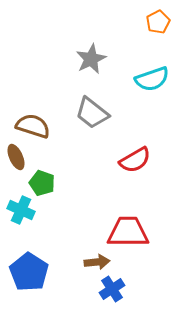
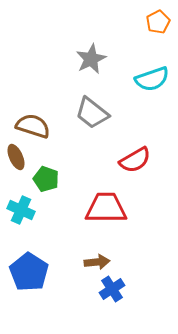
green pentagon: moved 4 px right, 4 px up
red trapezoid: moved 22 px left, 24 px up
